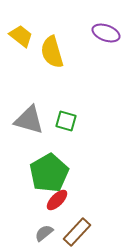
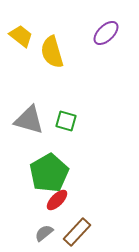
purple ellipse: rotated 64 degrees counterclockwise
